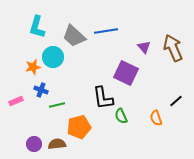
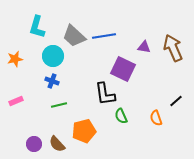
blue line: moved 2 px left, 5 px down
purple triangle: rotated 40 degrees counterclockwise
cyan circle: moved 1 px up
orange star: moved 18 px left, 8 px up
purple square: moved 3 px left, 4 px up
blue cross: moved 11 px right, 9 px up
black L-shape: moved 2 px right, 4 px up
green line: moved 2 px right
orange pentagon: moved 5 px right, 4 px down
brown semicircle: rotated 126 degrees counterclockwise
